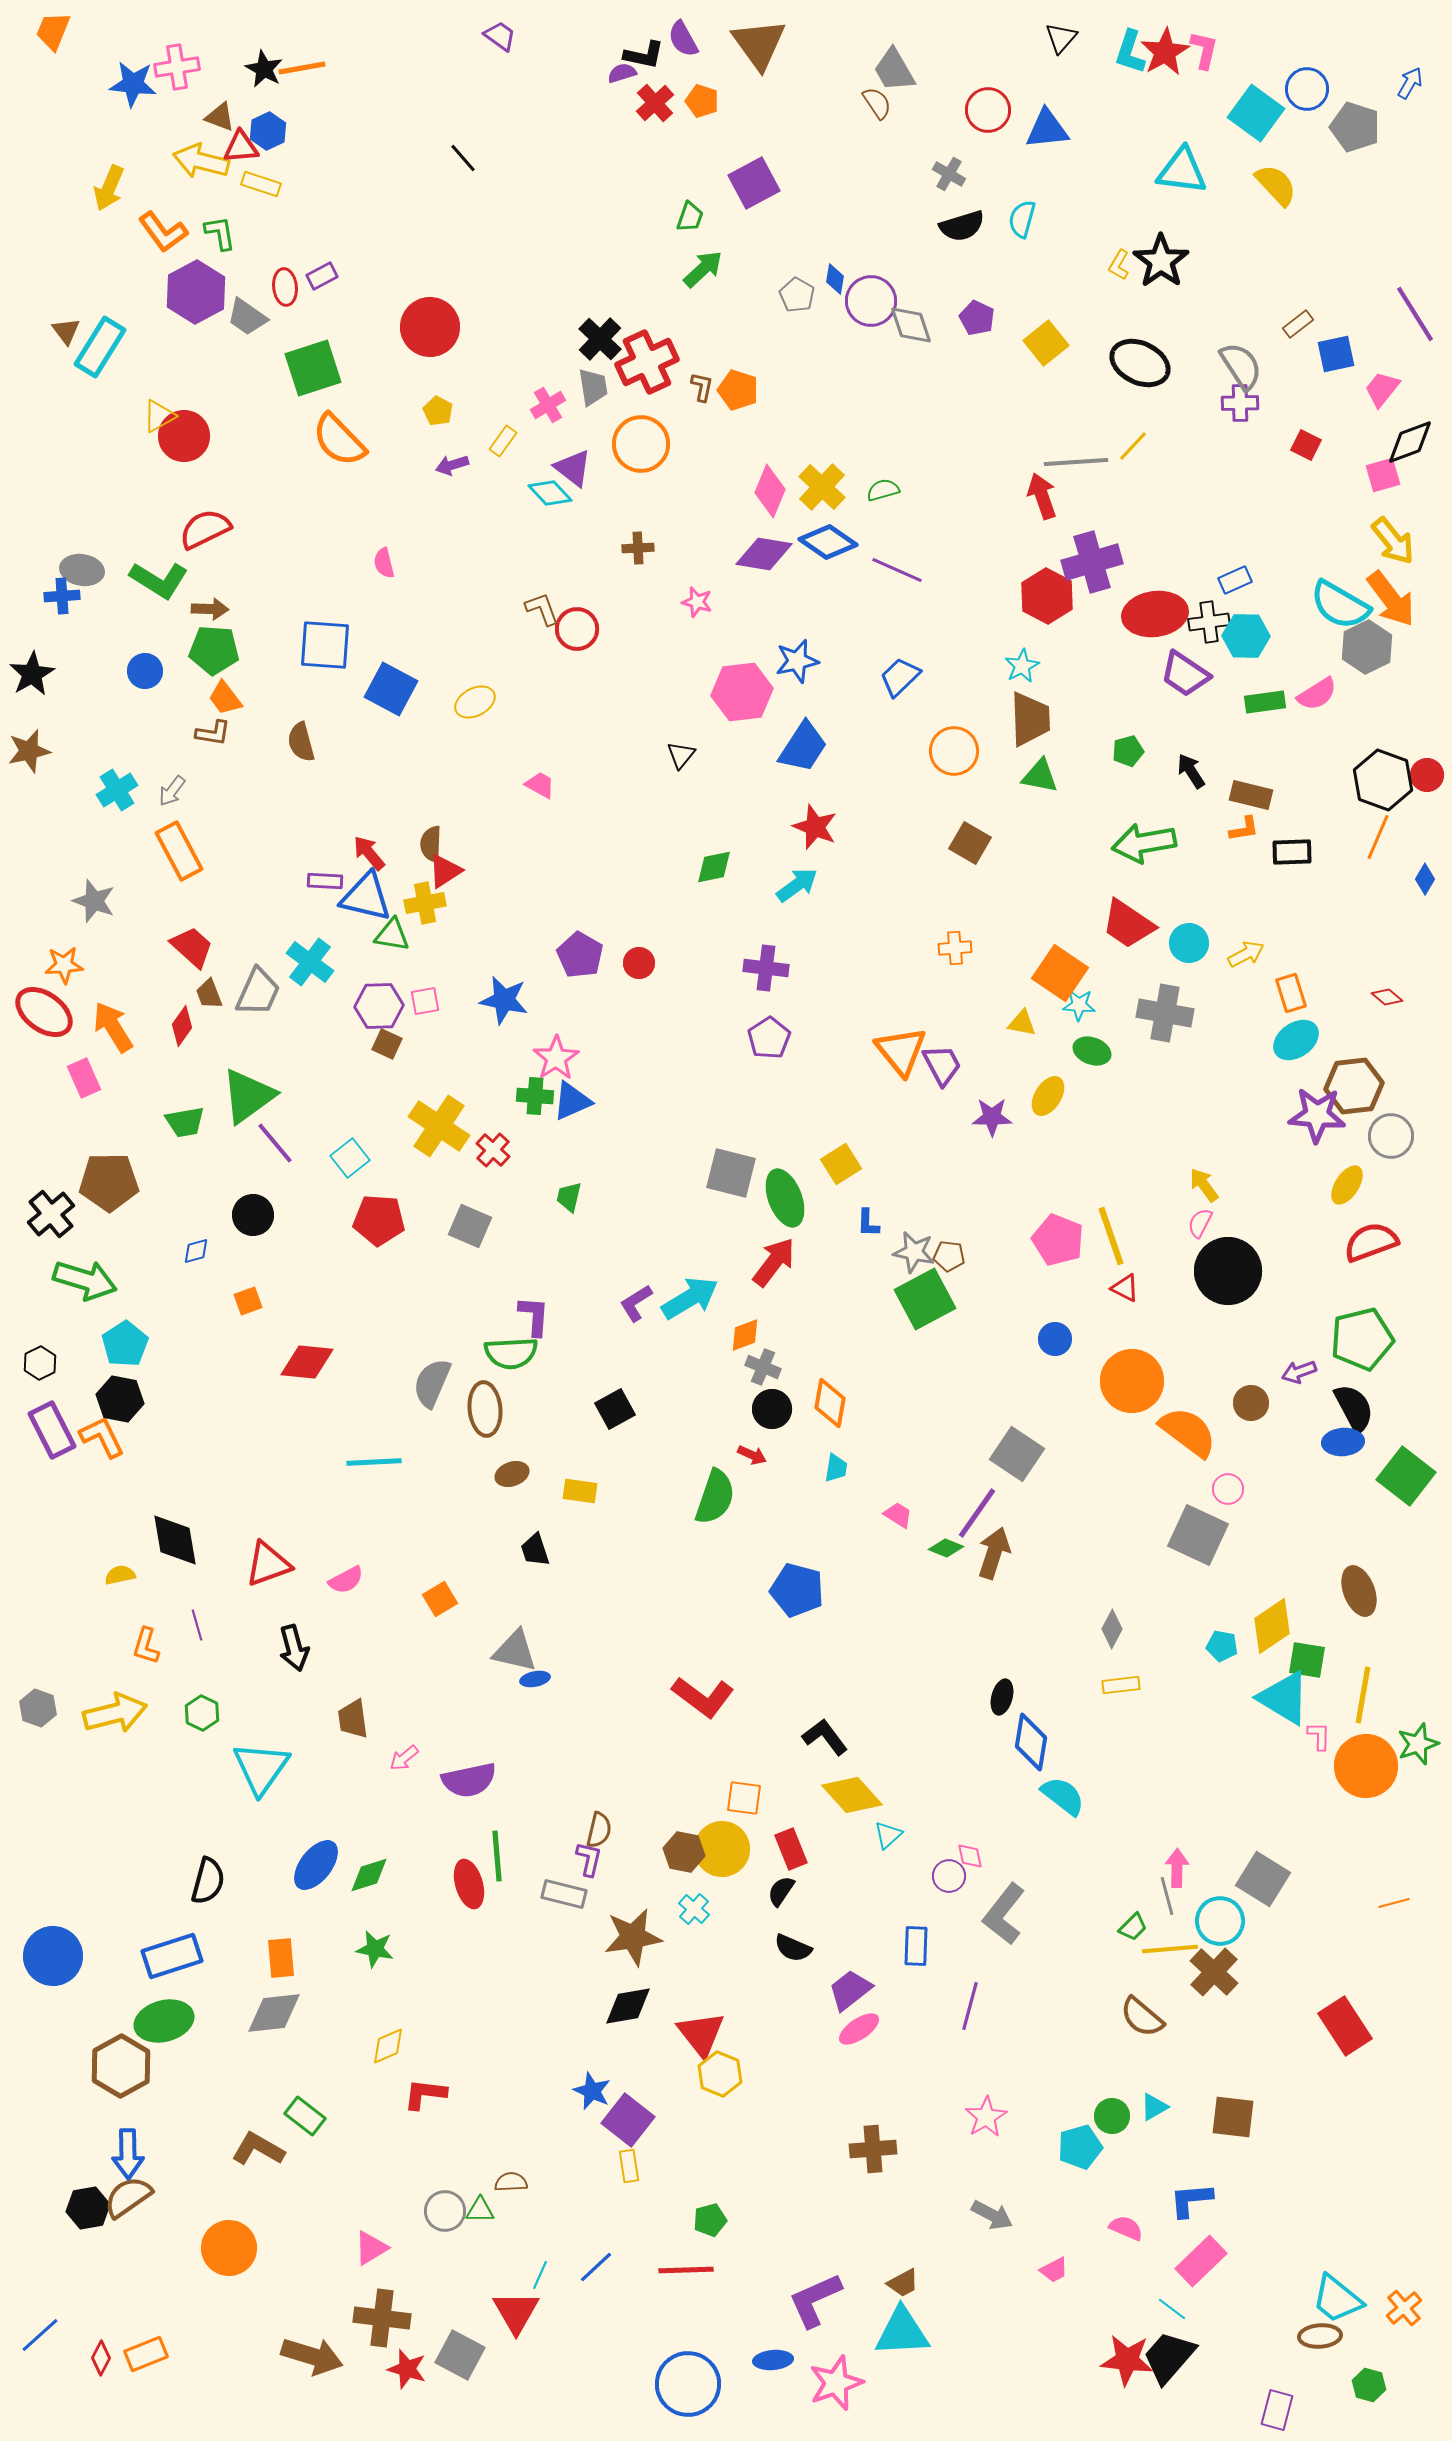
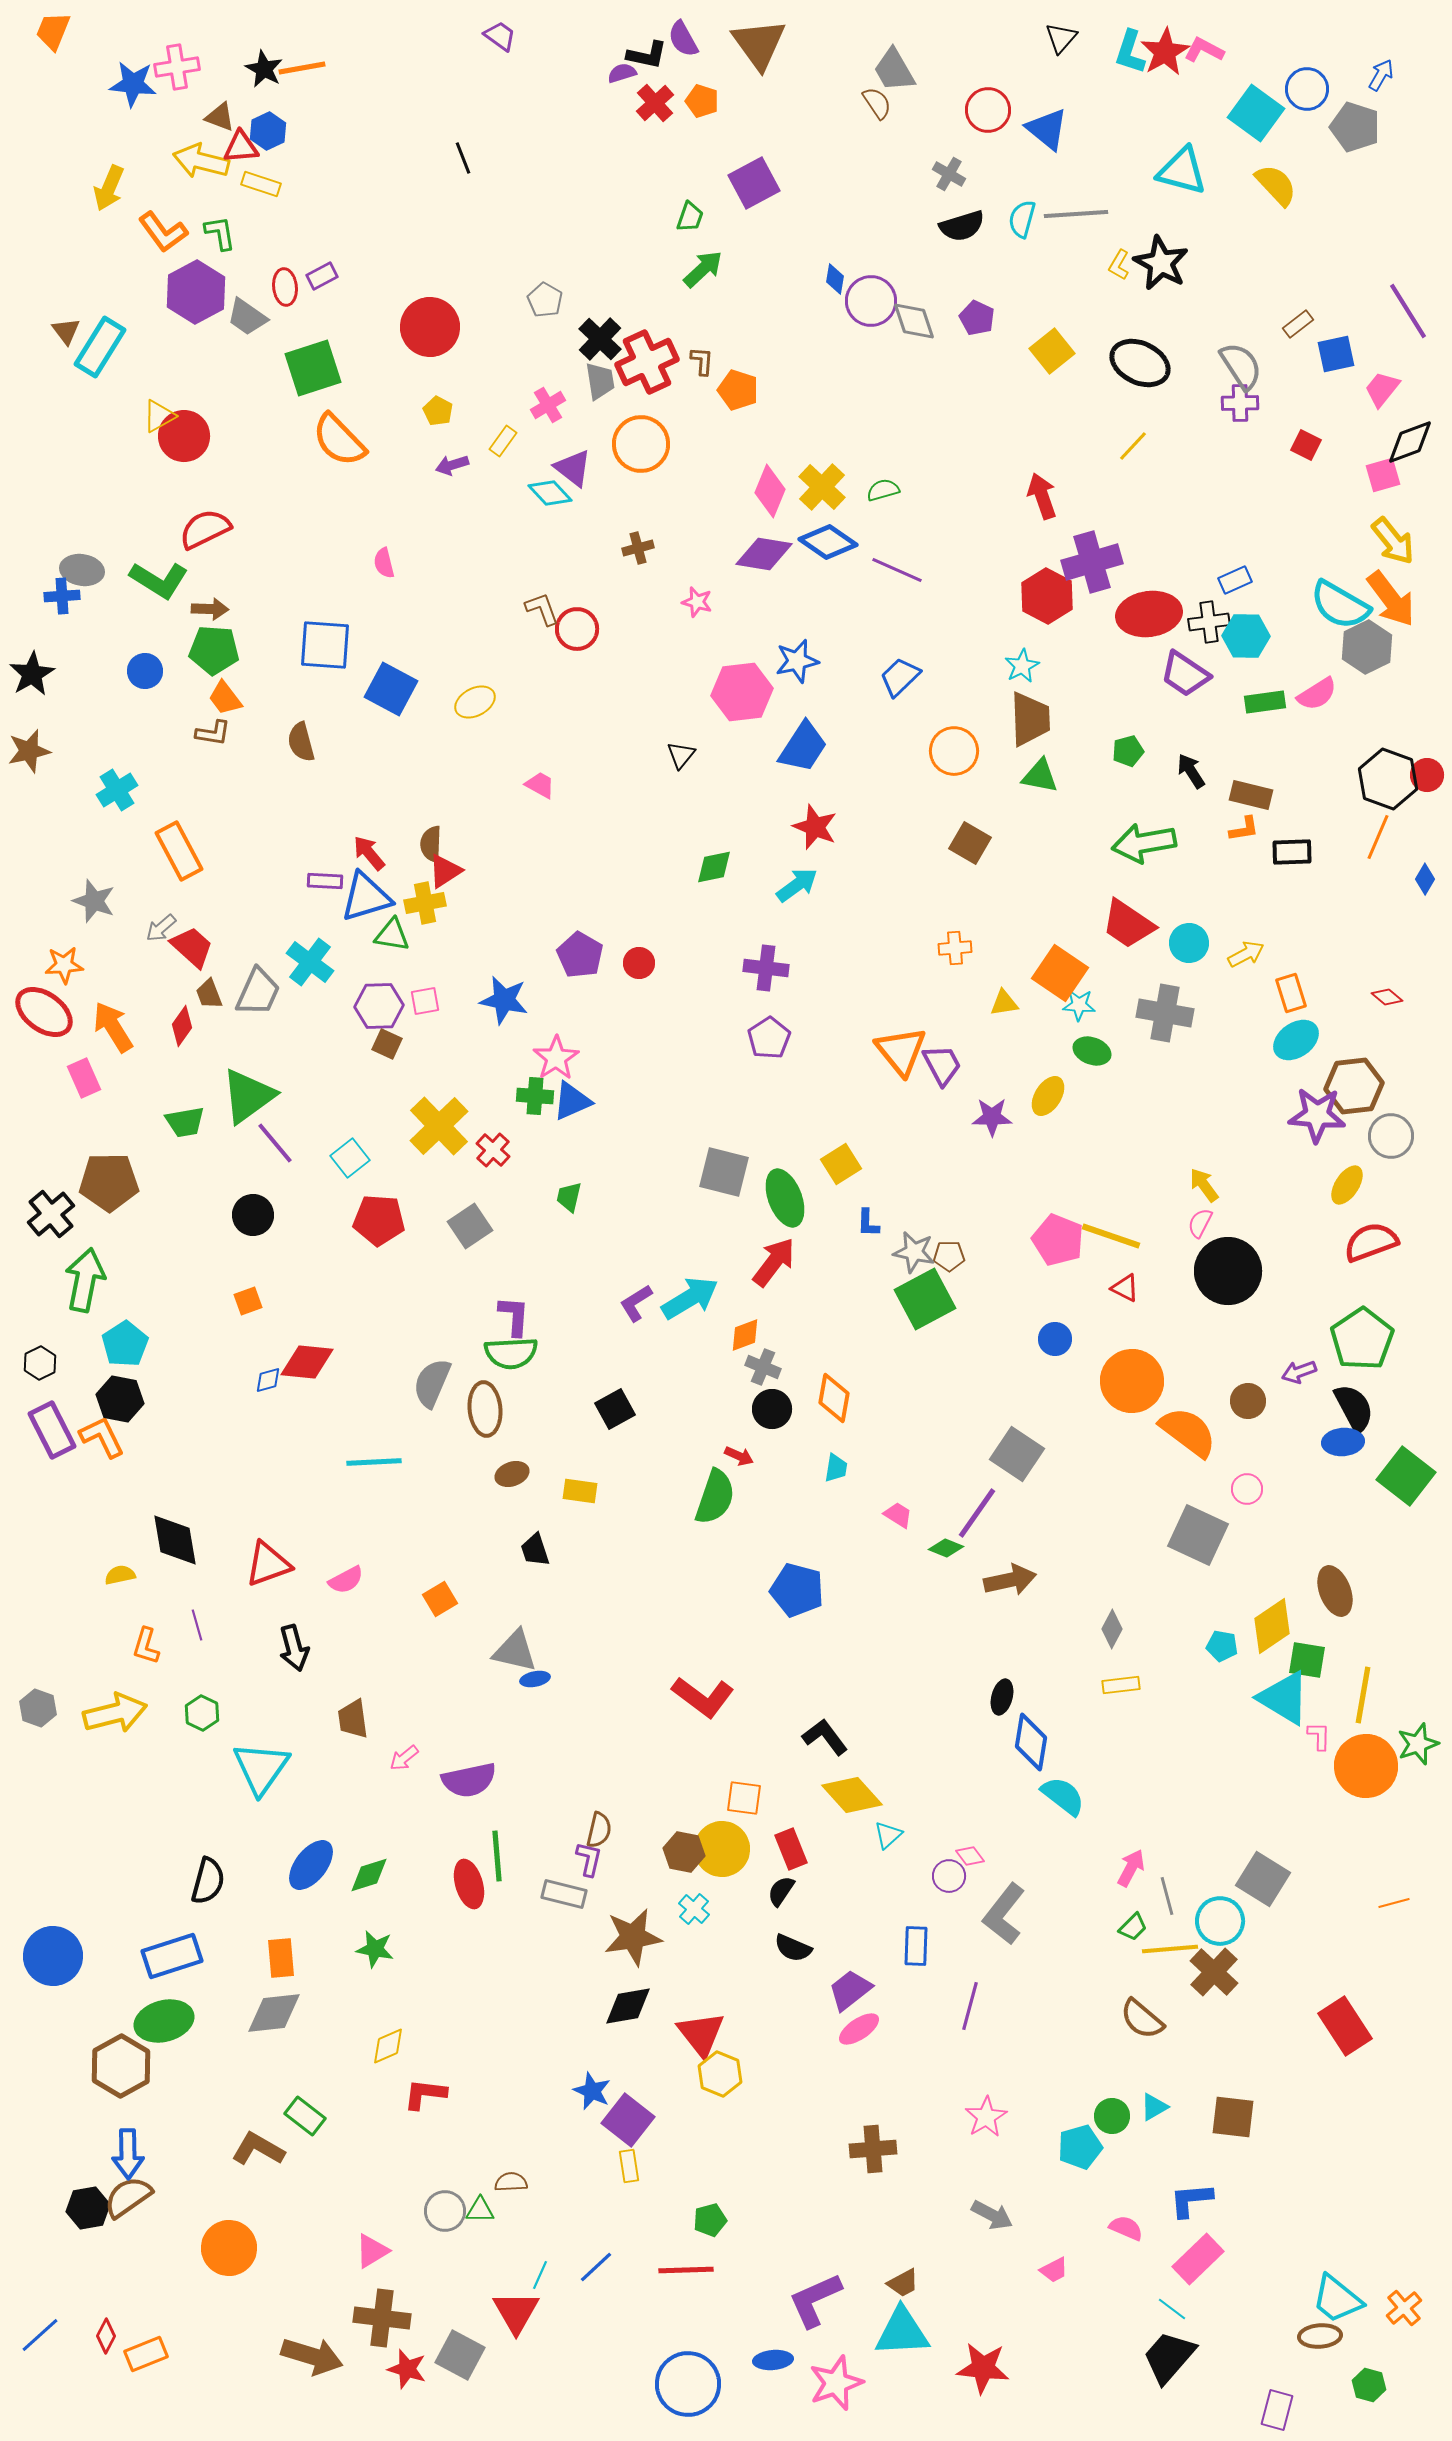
pink L-shape at (1204, 50): rotated 75 degrees counterclockwise
black L-shape at (644, 55): moved 3 px right
blue arrow at (1410, 83): moved 29 px left, 8 px up
blue triangle at (1047, 129): rotated 45 degrees clockwise
black line at (463, 158): rotated 20 degrees clockwise
cyan triangle at (1182, 171): rotated 8 degrees clockwise
black star at (1161, 261): moved 2 px down; rotated 8 degrees counterclockwise
gray pentagon at (797, 295): moved 252 px left, 5 px down
purple line at (1415, 314): moved 7 px left, 3 px up
gray diamond at (911, 325): moved 3 px right, 4 px up
yellow square at (1046, 343): moved 6 px right, 8 px down
gray trapezoid at (593, 387): moved 7 px right, 6 px up
brown L-shape at (702, 387): moved 26 px up; rotated 8 degrees counterclockwise
gray line at (1076, 462): moved 248 px up
brown cross at (638, 548): rotated 12 degrees counterclockwise
red ellipse at (1155, 614): moved 6 px left
black hexagon at (1383, 780): moved 5 px right, 1 px up
gray arrow at (172, 791): moved 11 px left, 137 px down; rotated 12 degrees clockwise
blue triangle at (366, 897): rotated 30 degrees counterclockwise
yellow triangle at (1022, 1023): moved 18 px left, 20 px up; rotated 20 degrees counterclockwise
yellow cross at (439, 1126): rotated 12 degrees clockwise
gray square at (731, 1173): moved 7 px left, 1 px up
gray square at (470, 1226): rotated 33 degrees clockwise
yellow line at (1111, 1236): rotated 52 degrees counterclockwise
blue diamond at (196, 1251): moved 72 px right, 129 px down
brown pentagon at (949, 1256): rotated 8 degrees counterclockwise
green arrow at (85, 1280): rotated 96 degrees counterclockwise
purple L-shape at (534, 1316): moved 20 px left
green pentagon at (1362, 1339): rotated 20 degrees counterclockwise
orange diamond at (830, 1403): moved 4 px right, 5 px up
brown circle at (1251, 1403): moved 3 px left, 2 px up
red arrow at (752, 1455): moved 13 px left, 1 px down
pink circle at (1228, 1489): moved 19 px right
brown arrow at (994, 1553): moved 16 px right, 27 px down; rotated 60 degrees clockwise
brown ellipse at (1359, 1591): moved 24 px left
pink diamond at (970, 1856): rotated 24 degrees counterclockwise
blue ellipse at (316, 1865): moved 5 px left
pink arrow at (1177, 1868): moved 46 px left; rotated 27 degrees clockwise
brown semicircle at (1142, 2017): moved 2 px down
pink triangle at (371, 2248): moved 1 px right, 3 px down
pink rectangle at (1201, 2261): moved 3 px left, 2 px up
red diamond at (101, 2358): moved 5 px right, 22 px up
red star at (1127, 2360): moved 144 px left, 8 px down
